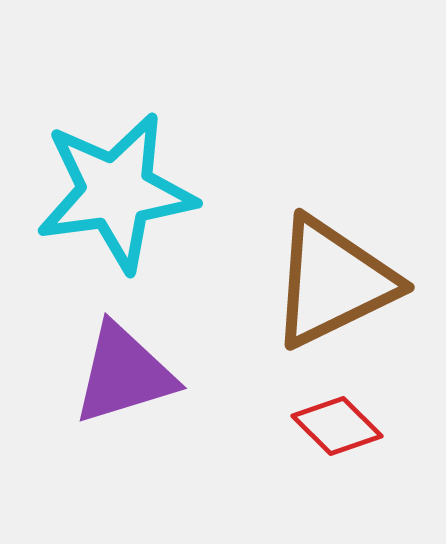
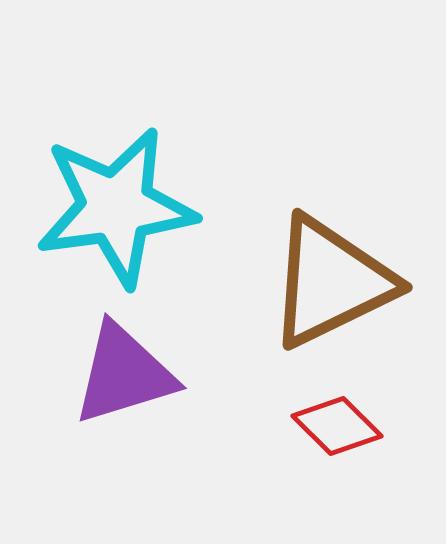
cyan star: moved 15 px down
brown triangle: moved 2 px left
